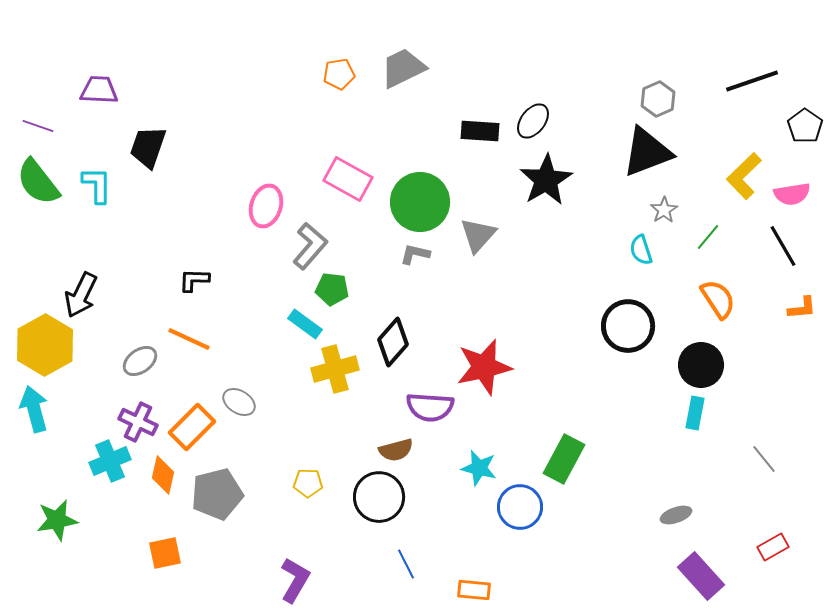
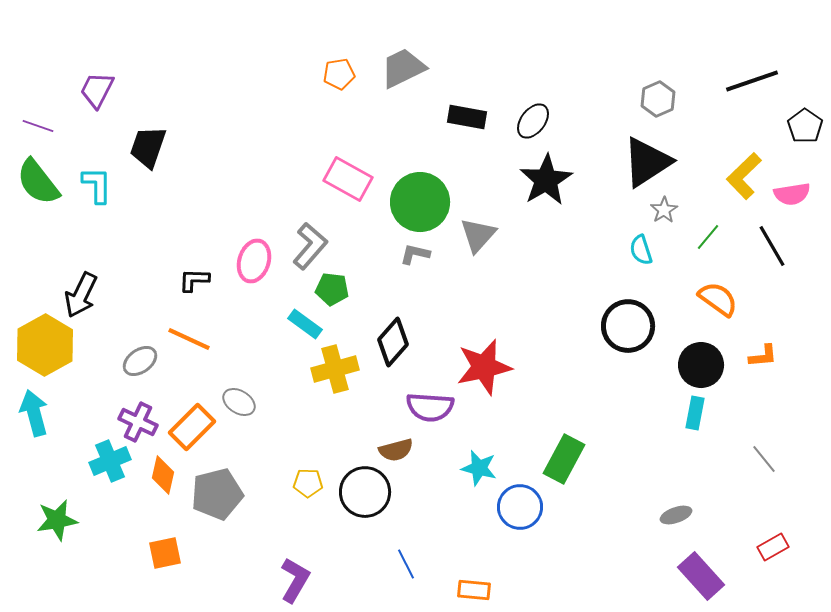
purple trapezoid at (99, 90): moved 2 px left; rotated 66 degrees counterclockwise
black rectangle at (480, 131): moved 13 px left, 14 px up; rotated 6 degrees clockwise
black triangle at (647, 152): moved 10 px down; rotated 12 degrees counterclockwise
pink ellipse at (266, 206): moved 12 px left, 55 px down
black line at (783, 246): moved 11 px left
orange semicircle at (718, 299): rotated 21 degrees counterclockwise
orange L-shape at (802, 308): moved 39 px left, 48 px down
cyan arrow at (34, 409): moved 4 px down
black circle at (379, 497): moved 14 px left, 5 px up
